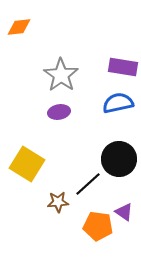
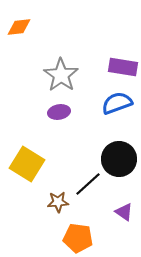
blue semicircle: moved 1 px left; rotated 8 degrees counterclockwise
orange pentagon: moved 20 px left, 12 px down
